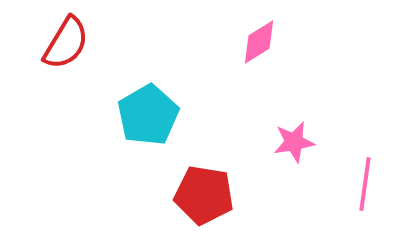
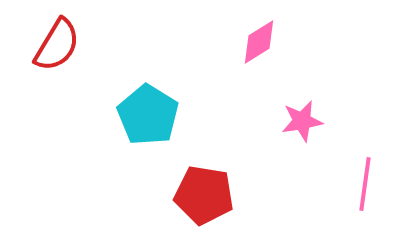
red semicircle: moved 9 px left, 2 px down
cyan pentagon: rotated 10 degrees counterclockwise
pink star: moved 8 px right, 21 px up
